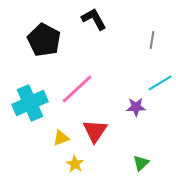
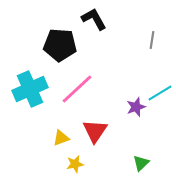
black pentagon: moved 16 px right, 5 px down; rotated 24 degrees counterclockwise
cyan line: moved 10 px down
cyan cross: moved 14 px up
purple star: rotated 18 degrees counterclockwise
yellow star: rotated 30 degrees clockwise
